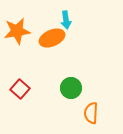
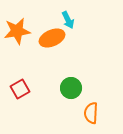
cyan arrow: moved 2 px right; rotated 18 degrees counterclockwise
red square: rotated 18 degrees clockwise
